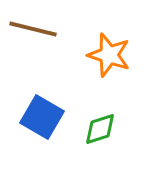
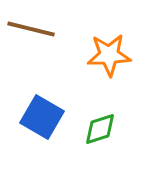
brown line: moved 2 px left
orange star: rotated 21 degrees counterclockwise
